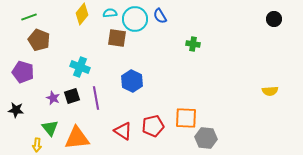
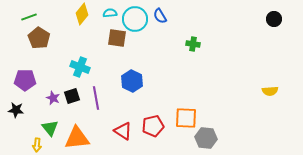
brown pentagon: moved 2 px up; rotated 10 degrees clockwise
purple pentagon: moved 2 px right, 8 px down; rotated 15 degrees counterclockwise
